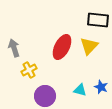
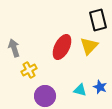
black rectangle: rotated 70 degrees clockwise
blue star: moved 1 px left
